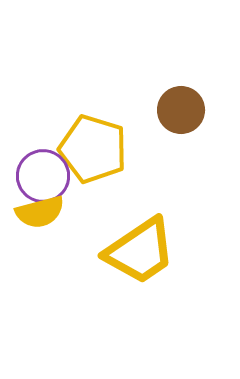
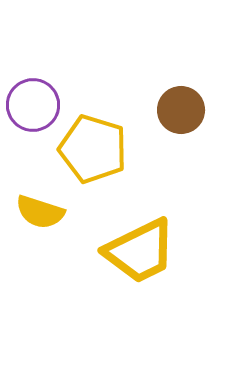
purple circle: moved 10 px left, 71 px up
yellow semicircle: rotated 33 degrees clockwise
yellow trapezoid: rotated 8 degrees clockwise
